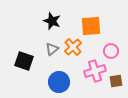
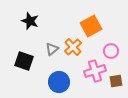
black star: moved 22 px left
orange square: rotated 25 degrees counterclockwise
